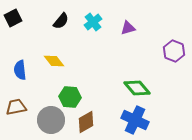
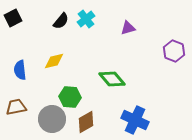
cyan cross: moved 7 px left, 3 px up
yellow diamond: rotated 65 degrees counterclockwise
green diamond: moved 25 px left, 9 px up
gray circle: moved 1 px right, 1 px up
